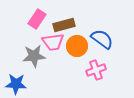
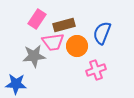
blue semicircle: moved 6 px up; rotated 105 degrees counterclockwise
